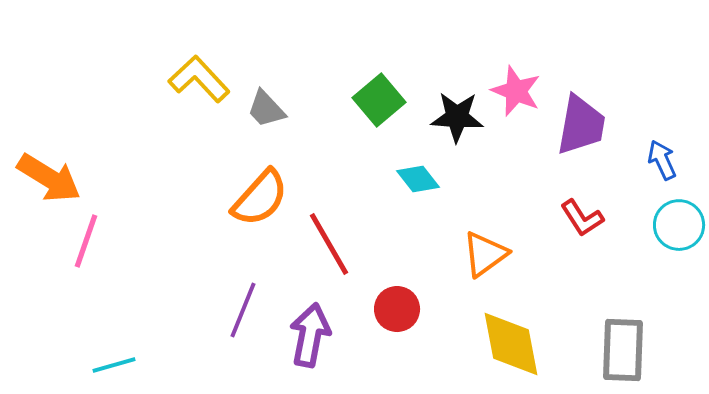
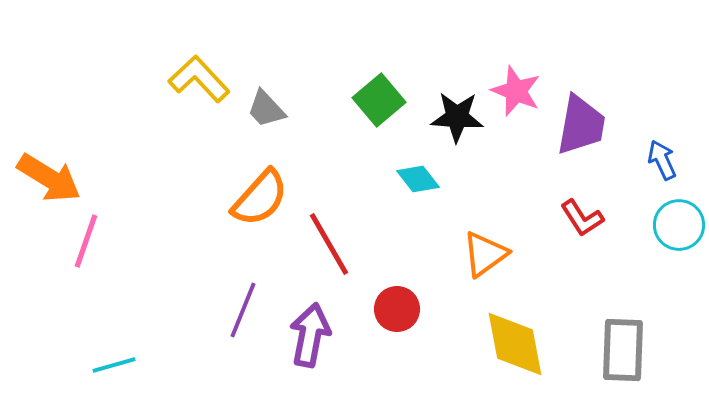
yellow diamond: moved 4 px right
